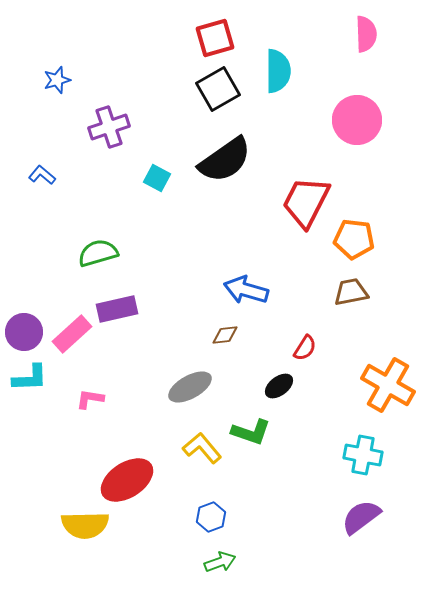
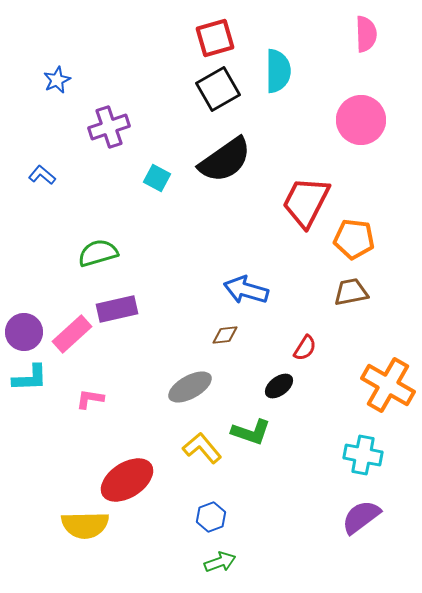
blue star: rotated 8 degrees counterclockwise
pink circle: moved 4 px right
